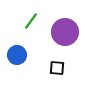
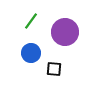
blue circle: moved 14 px right, 2 px up
black square: moved 3 px left, 1 px down
